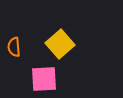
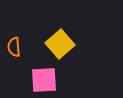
pink square: moved 1 px down
